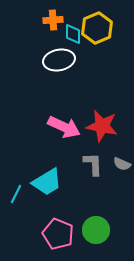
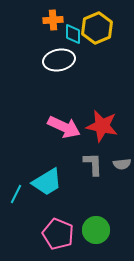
gray semicircle: rotated 30 degrees counterclockwise
